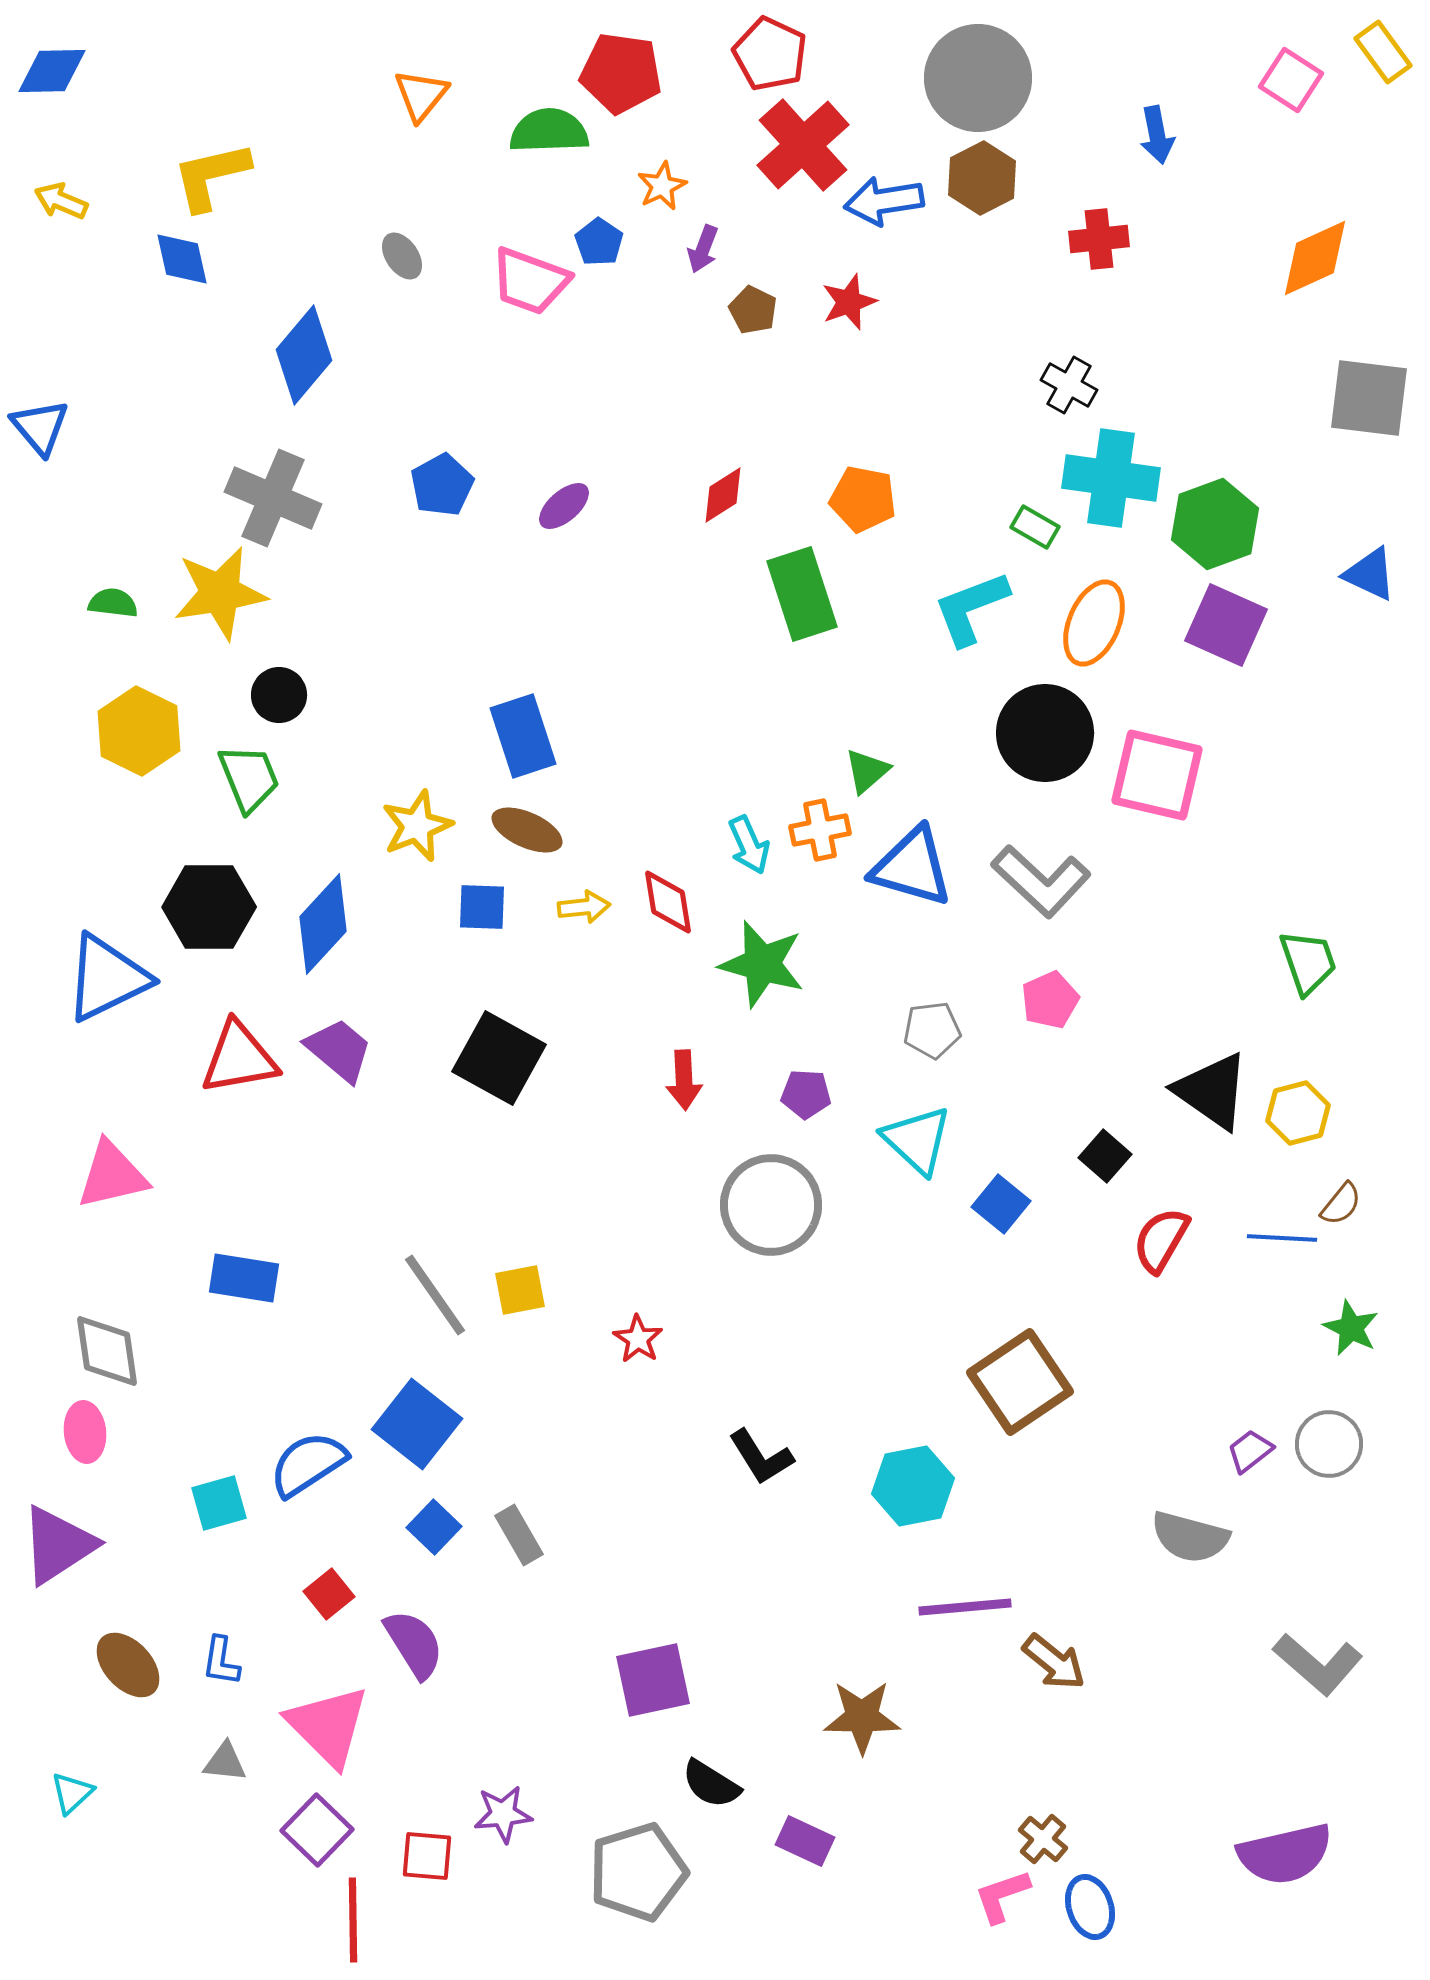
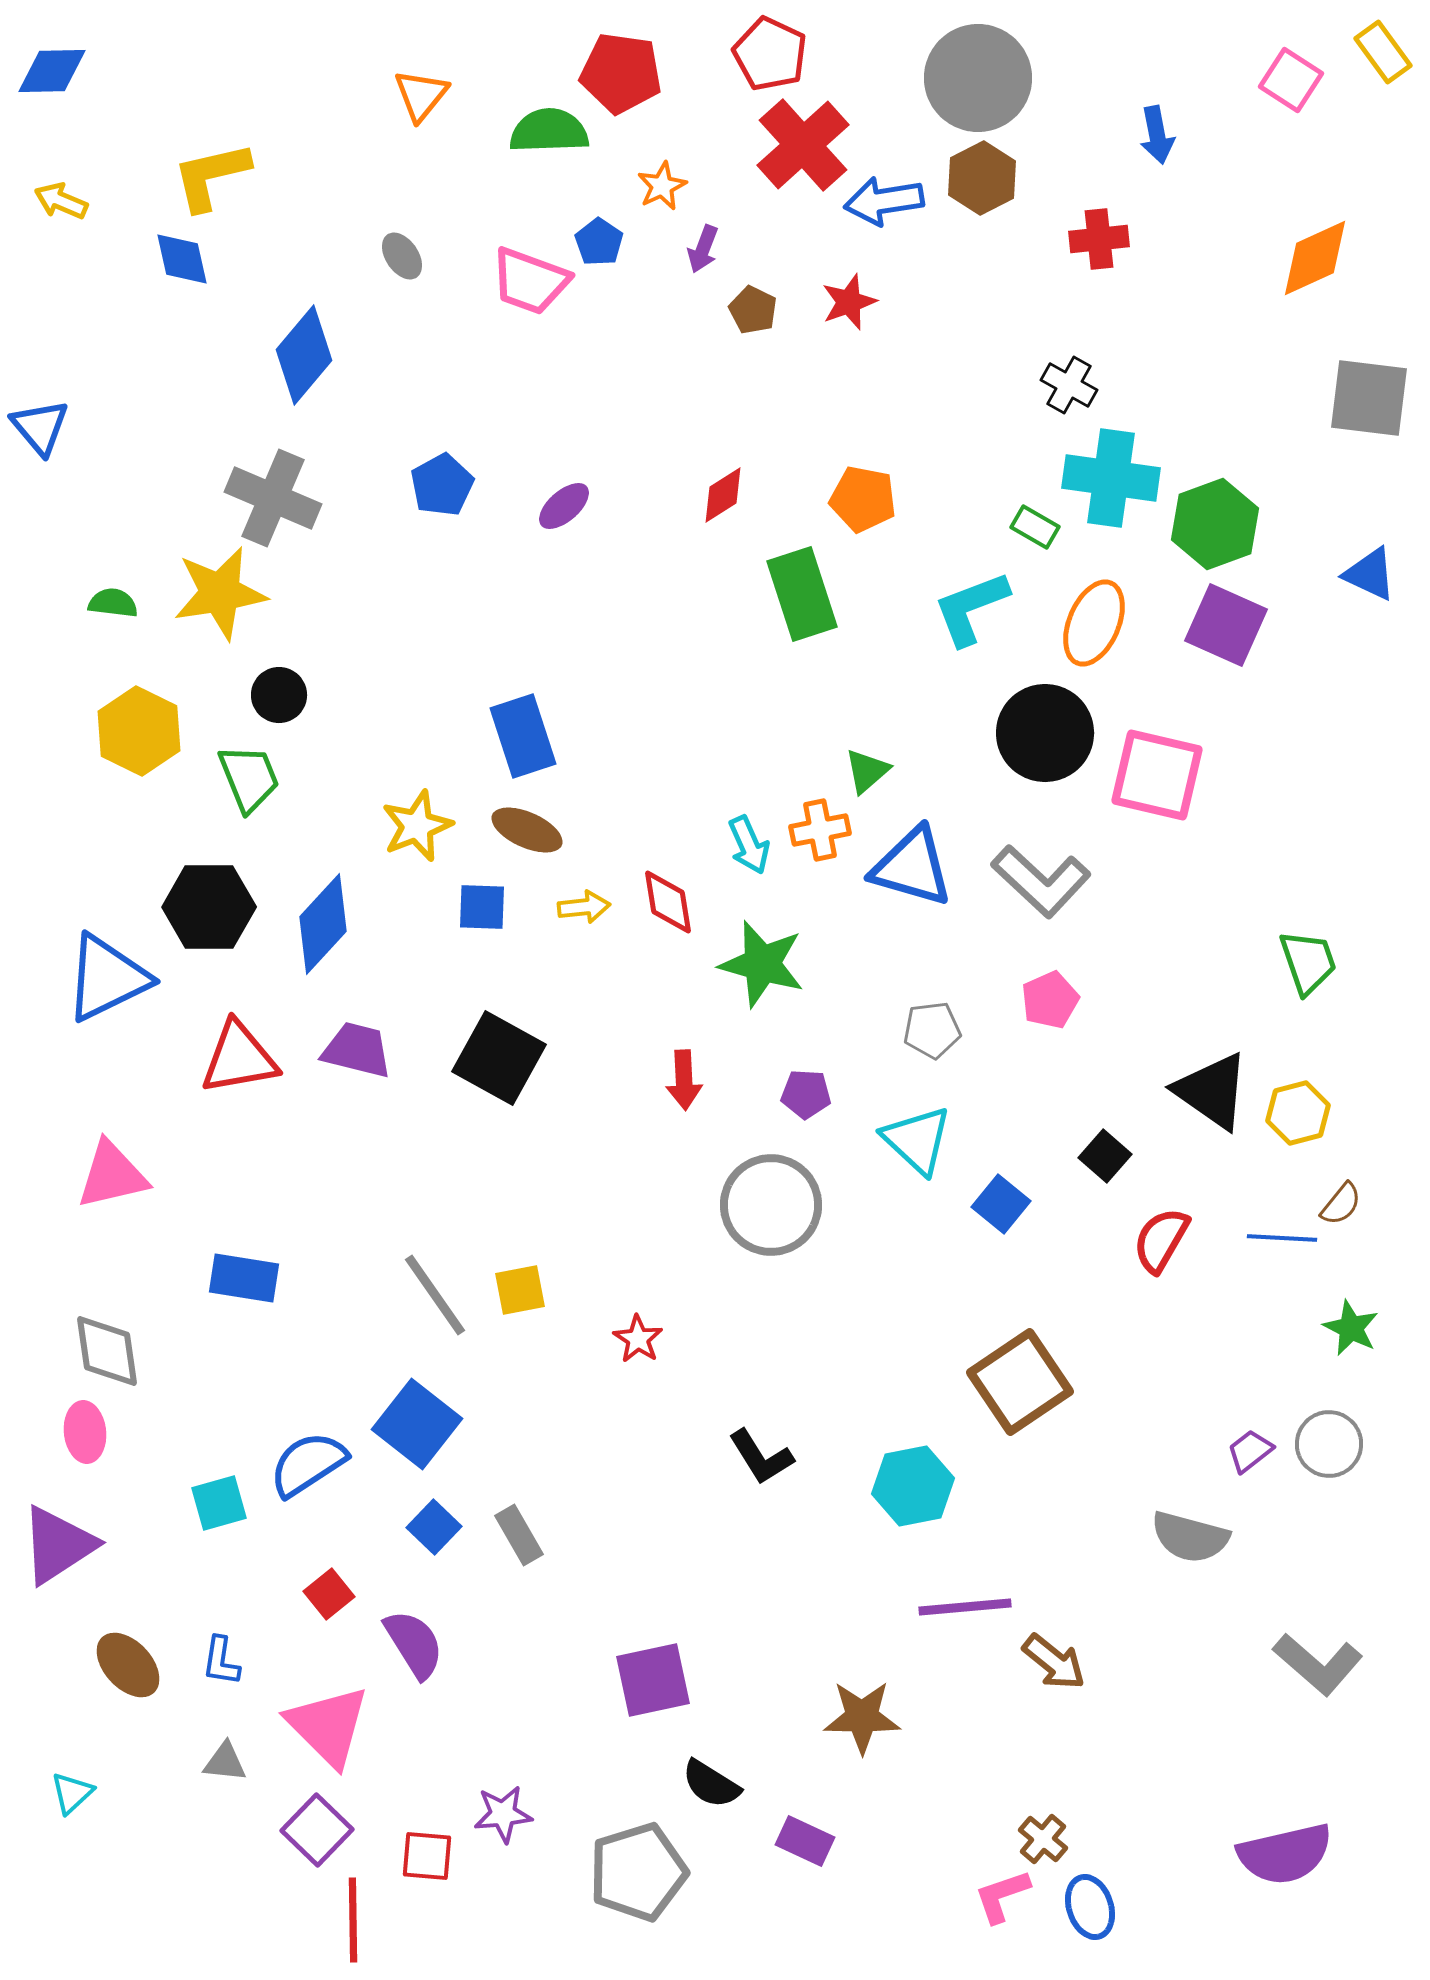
purple trapezoid at (339, 1050): moved 18 px right; rotated 26 degrees counterclockwise
